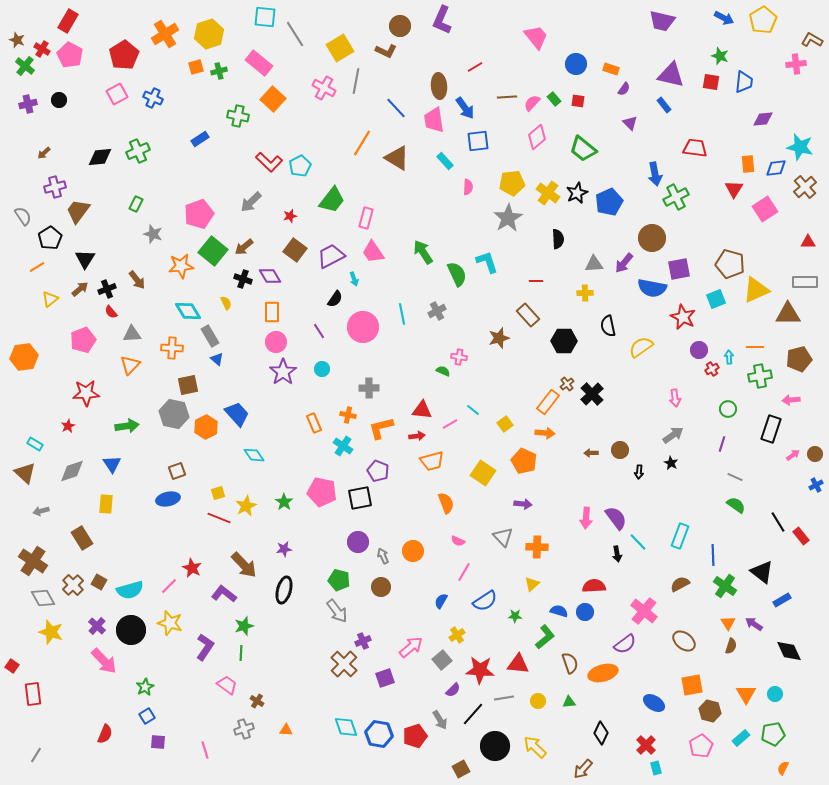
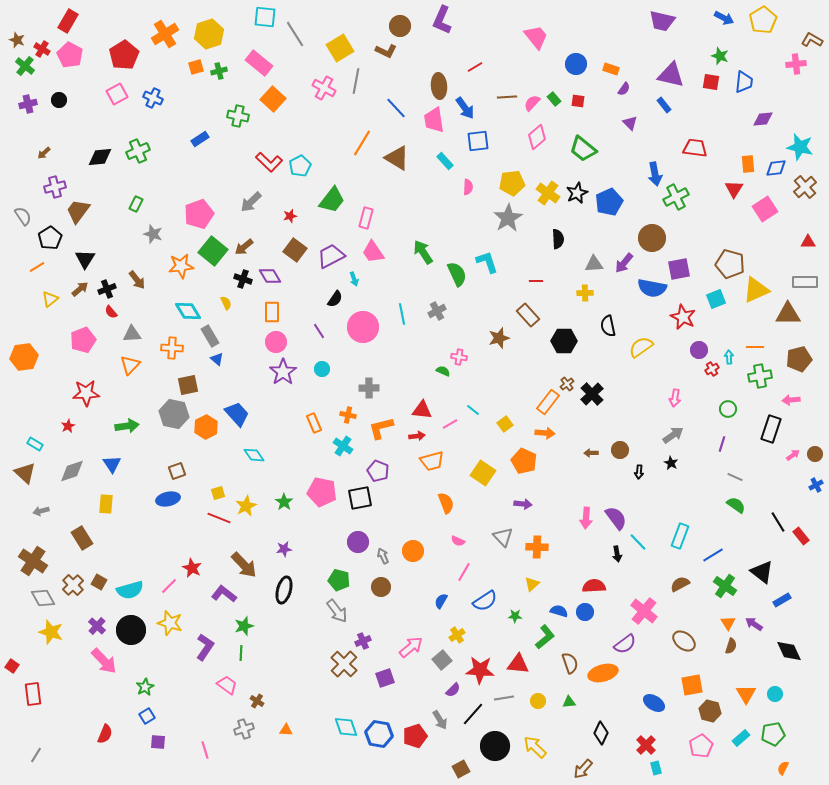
pink arrow at (675, 398): rotated 18 degrees clockwise
blue line at (713, 555): rotated 60 degrees clockwise
